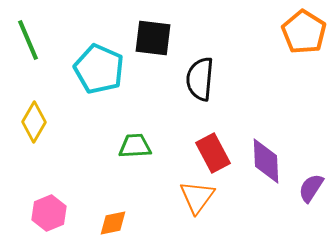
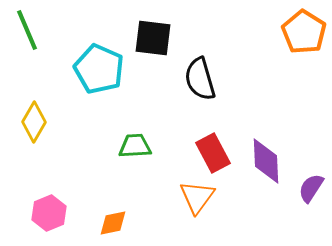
green line: moved 1 px left, 10 px up
black semicircle: rotated 21 degrees counterclockwise
